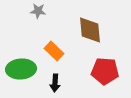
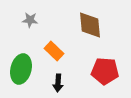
gray star: moved 8 px left, 9 px down
brown diamond: moved 5 px up
green ellipse: rotated 72 degrees counterclockwise
black arrow: moved 3 px right
